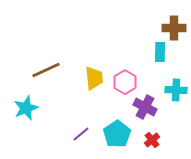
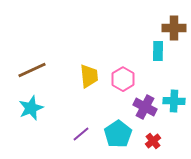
cyan rectangle: moved 2 px left, 1 px up
brown line: moved 14 px left
yellow trapezoid: moved 5 px left, 2 px up
pink hexagon: moved 2 px left, 3 px up
cyan cross: moved 2 px left, 11 px down
cyan star: moved 5 px right
cyan pentagon: moved 1 px right
red cross: moved 1 px right, 1 px down
